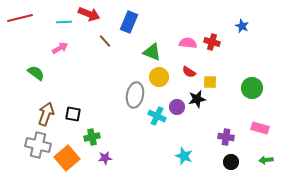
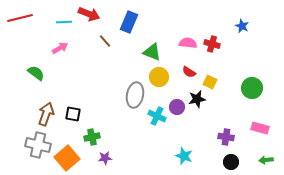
red cross: moved 2 px down
yellow square: rotated 24 degrees clockwise
